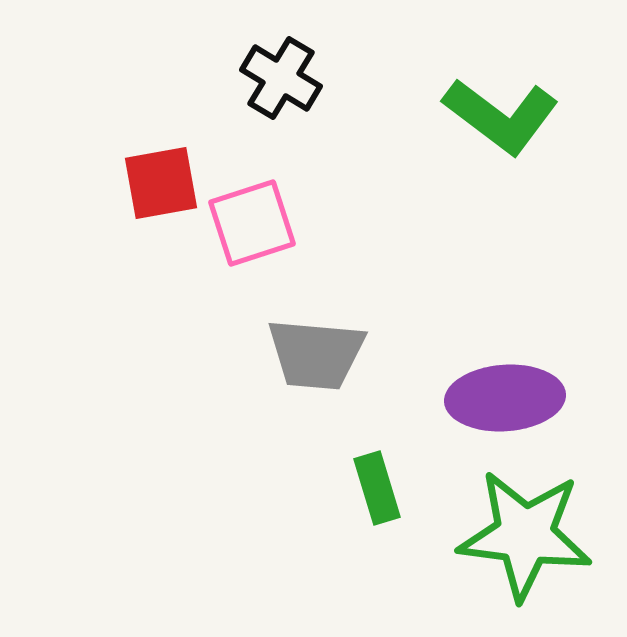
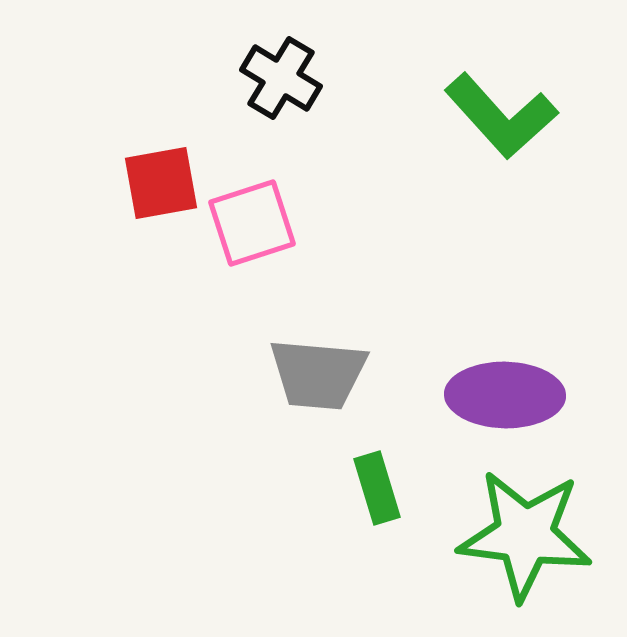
green L-shape: rotated 11 degrees clockwise
gray trapezoid: moved 2 px right, 20 px down
purple ellipse: moved 3 px up; rotated 5 degrees clockwise
